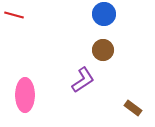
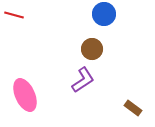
brown circle: moved 11 px left, 1 px up
pink ellipse: rotated 24 degrees counterclockwise
